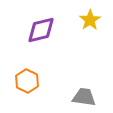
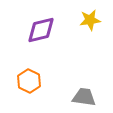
yellow star: rotated 25 degrees clockwise
orange hexagon: moved 2 px right
